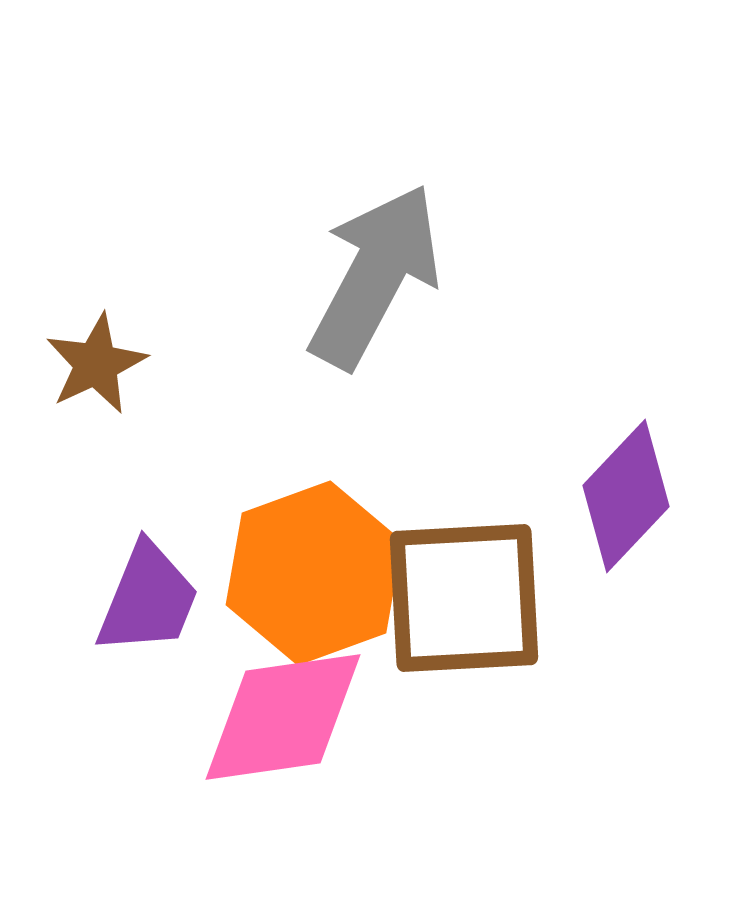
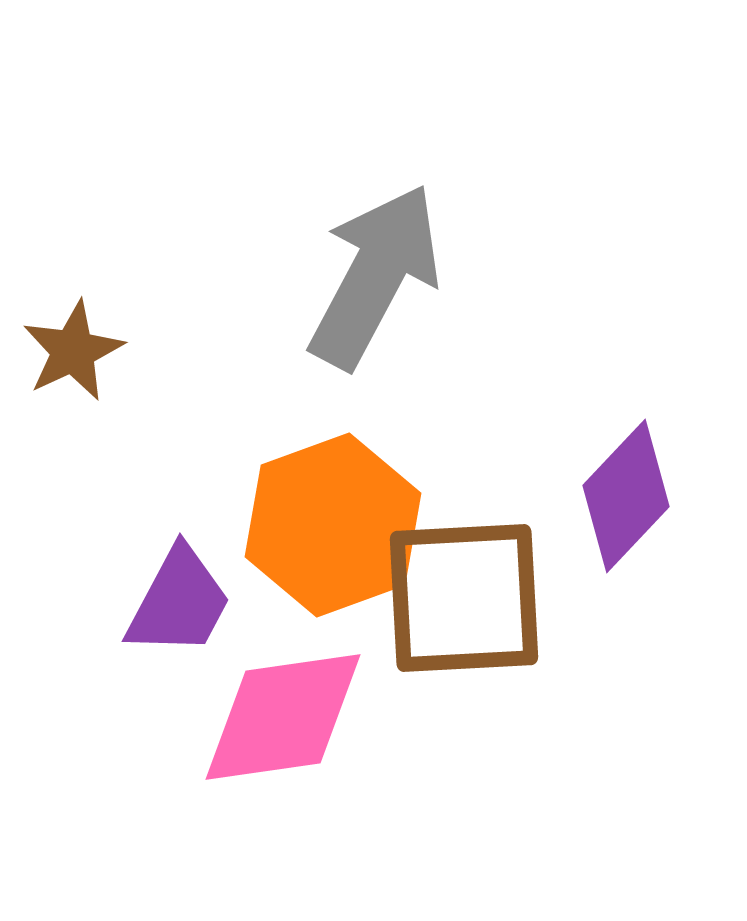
brown star: moved 23 px left, 13 px up
orange hexagon: moved 19 px right, 48 px up
purple trapezoid: moved 31 px right, 3 px down; rotated 6 degrees clockwise
